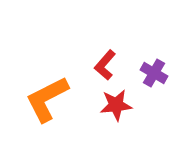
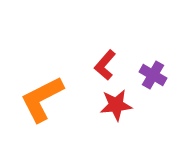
purple cross: moved 1 px left, 2 px down
orange L-shape: moved 5 px left
